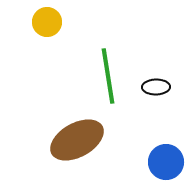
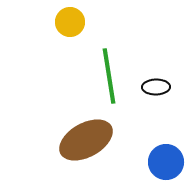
yellow circle: moved 23 px right
green line: moved 1 px right
brown ellipse: moved 9 px right
